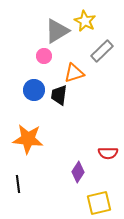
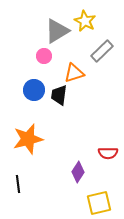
orange star: rotated 20 degrees counterclockwise
